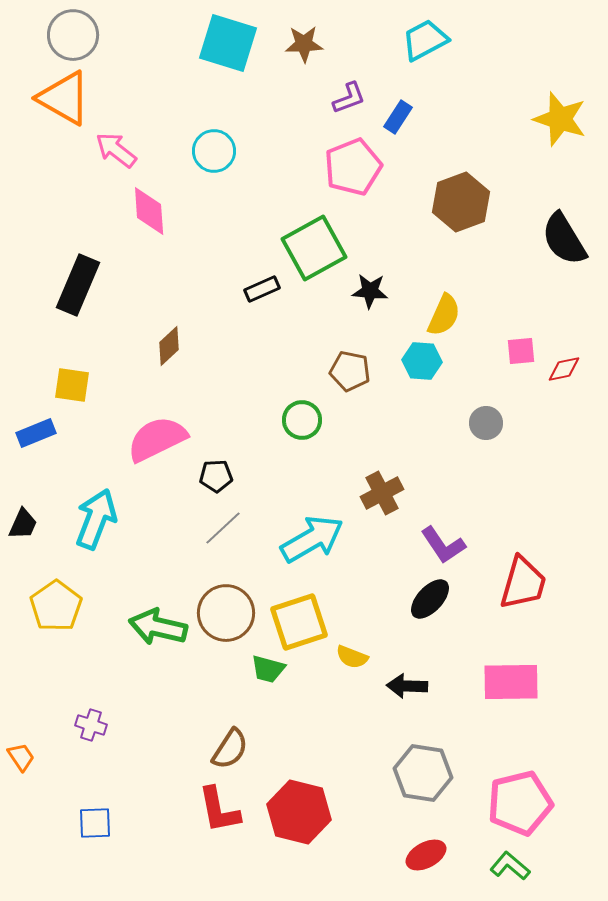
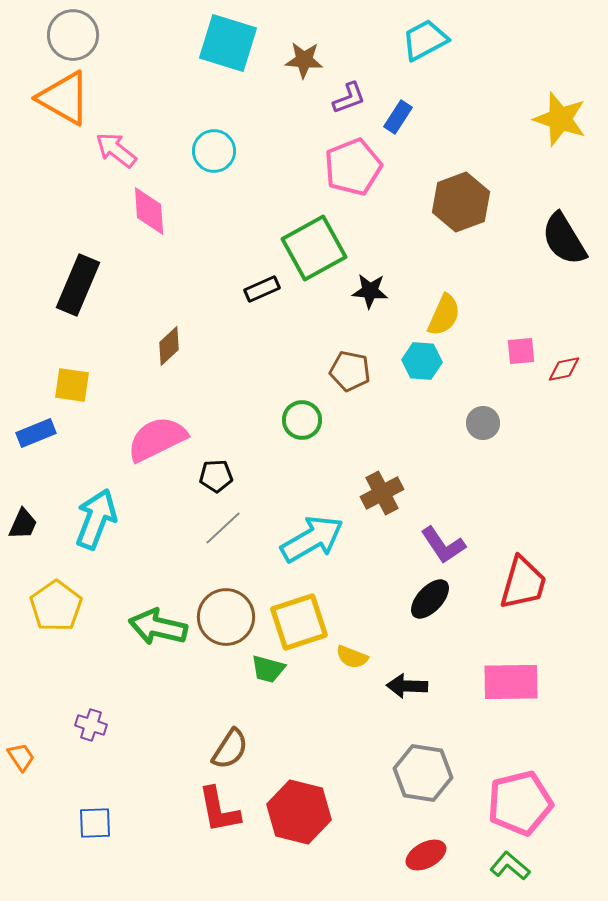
brown star at (304, 44): moved 16 px down; rotated 6 degrees clockwise
gray circle at (486, 423): moved 3 px left
brown circle at (226, 613): moved 4 px down
